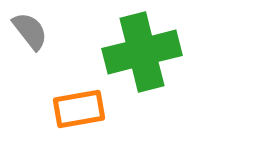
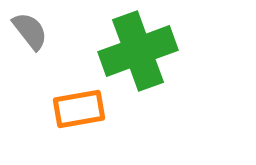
green cross: moved 4 px left, 1 px up; rotated 6 degrees counterclockwise
